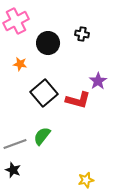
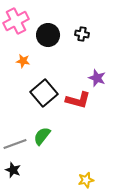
black circle: moved 8 px up
orange star: moved 3 px right, 3 px up
purple star: moved 1 px left, 3 px up; rotated 18 degrees counterclockwise
